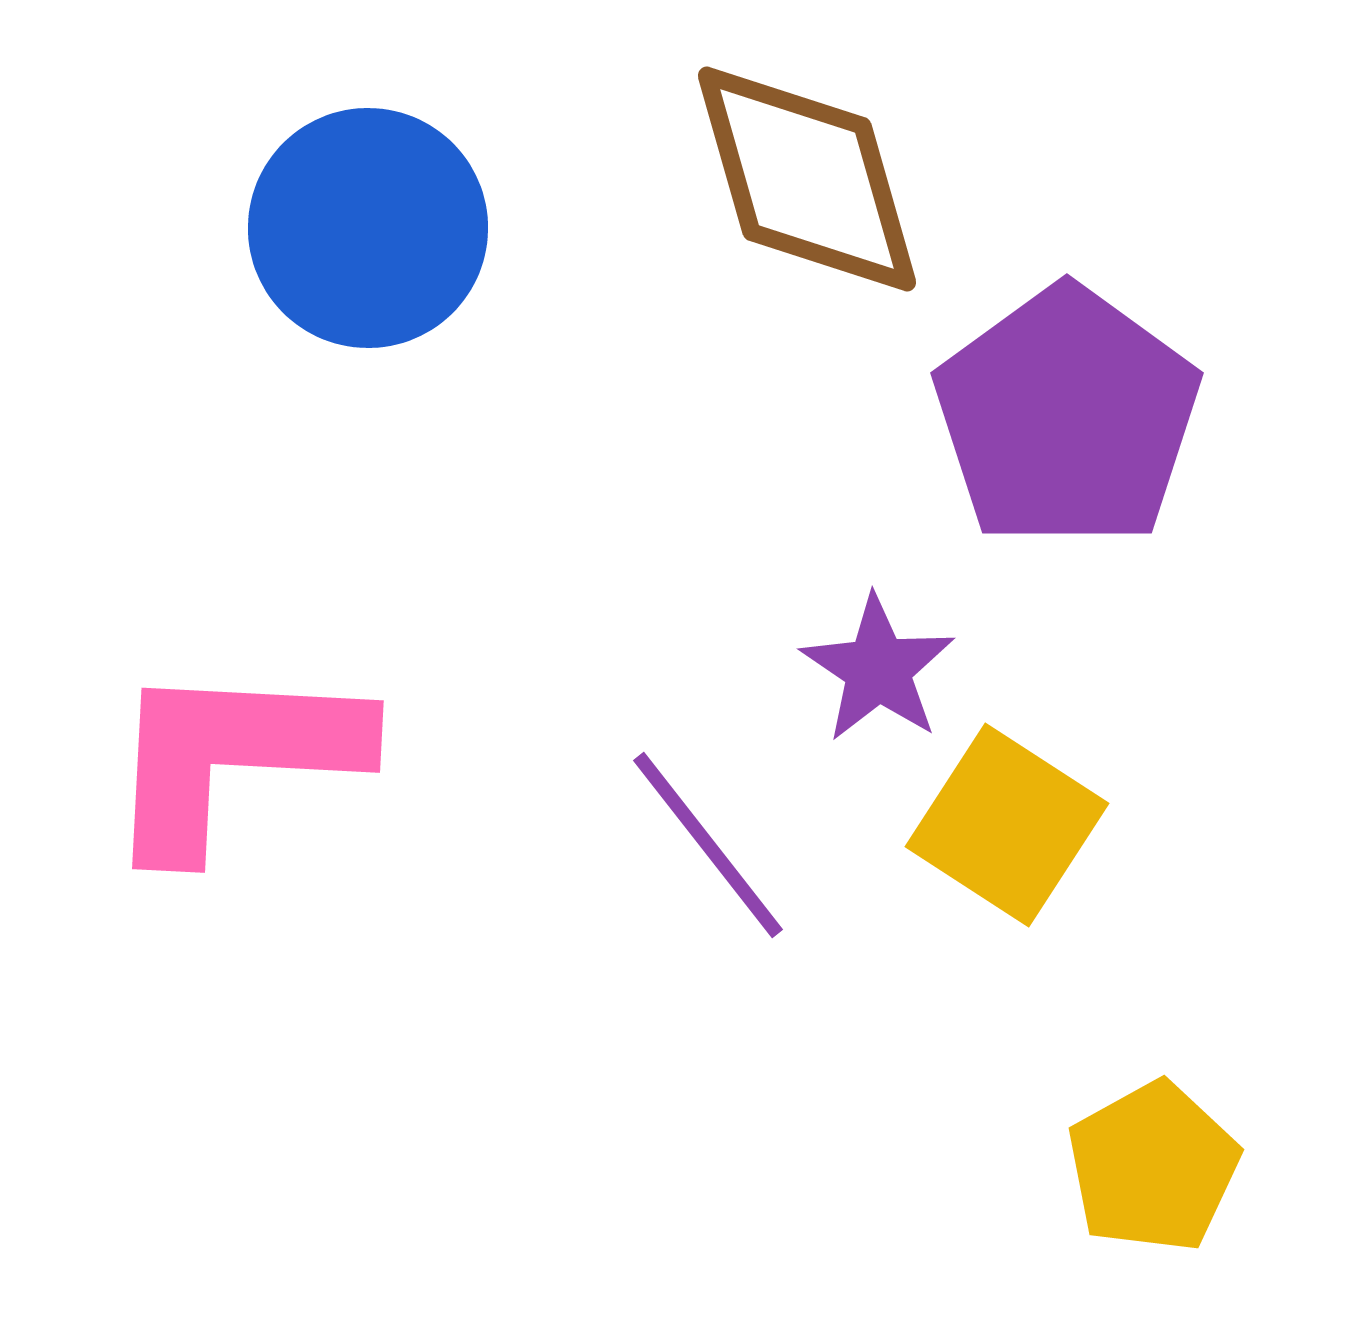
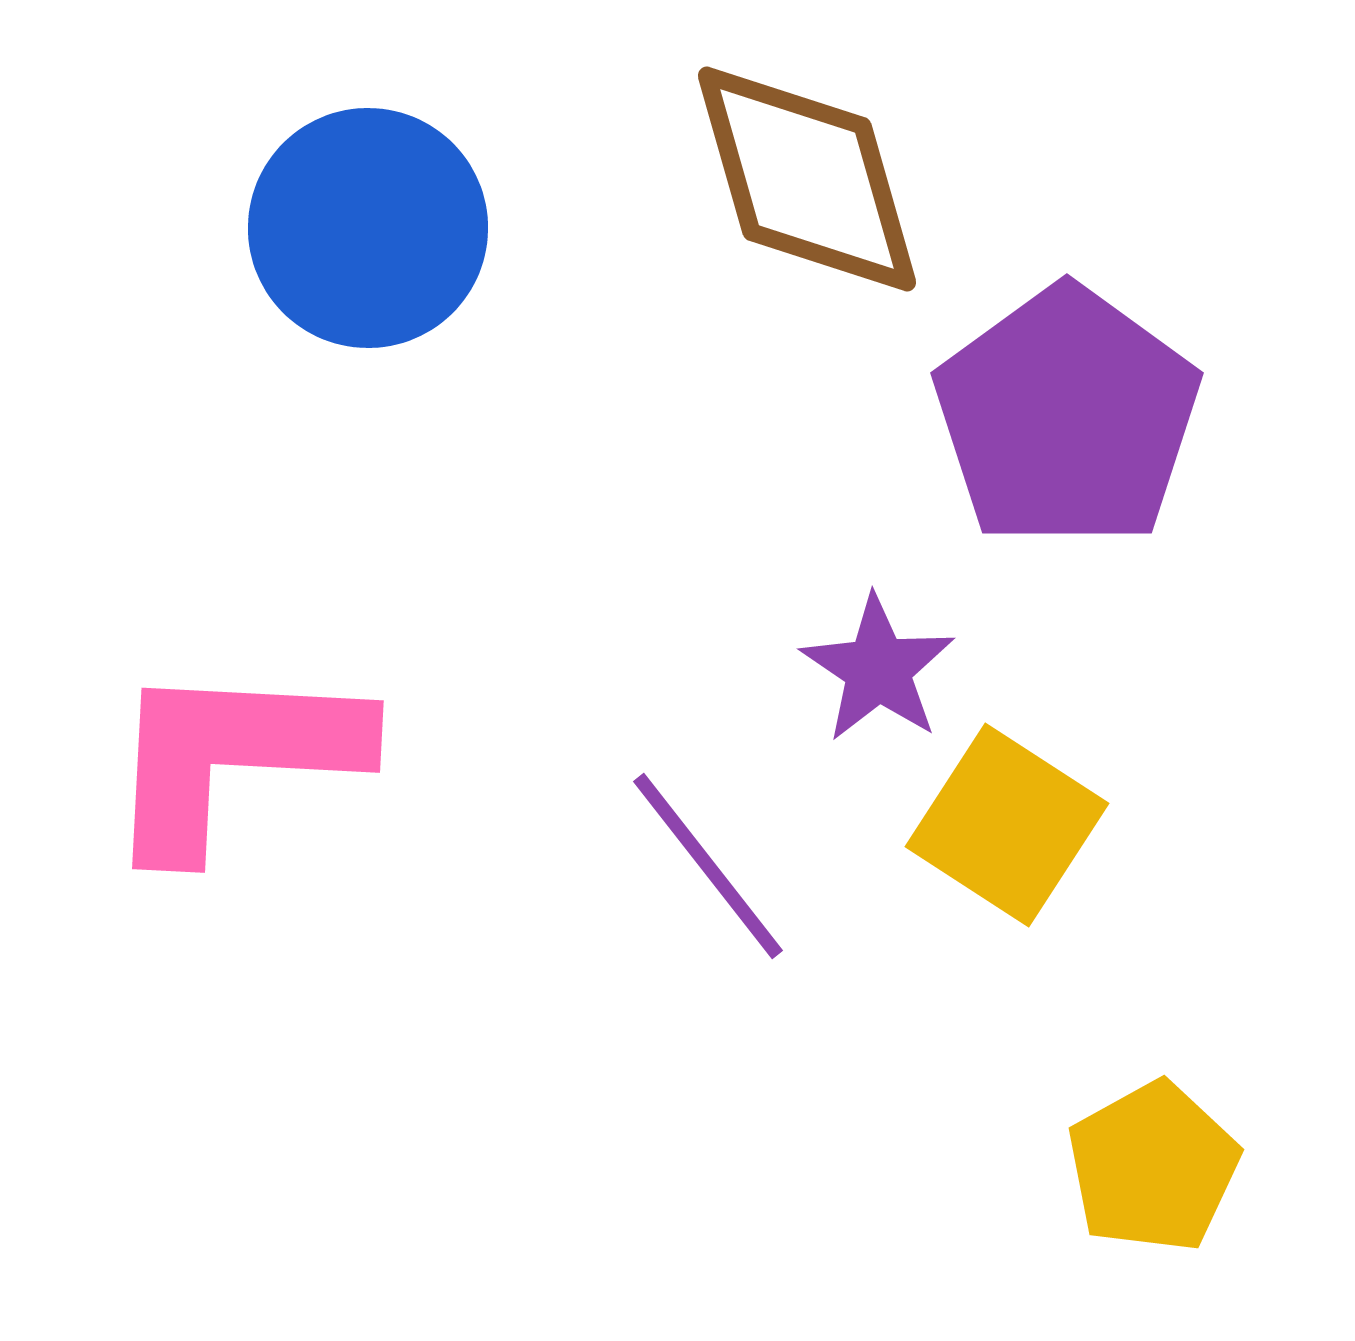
purple line: moved 21 px down
